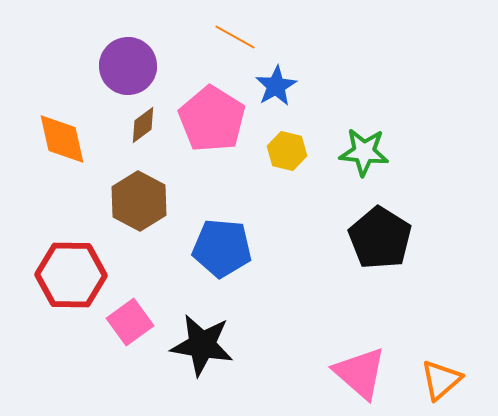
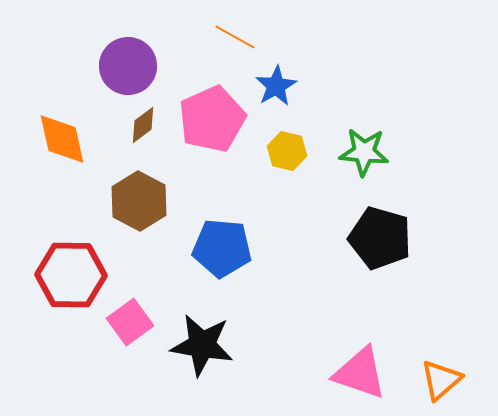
pink pentagon: rotated 16 degrees clockwise
black pentagon: rotated 16 degrees counterclockwise
pink triangle: rotated 22 degrees counterclockwise
